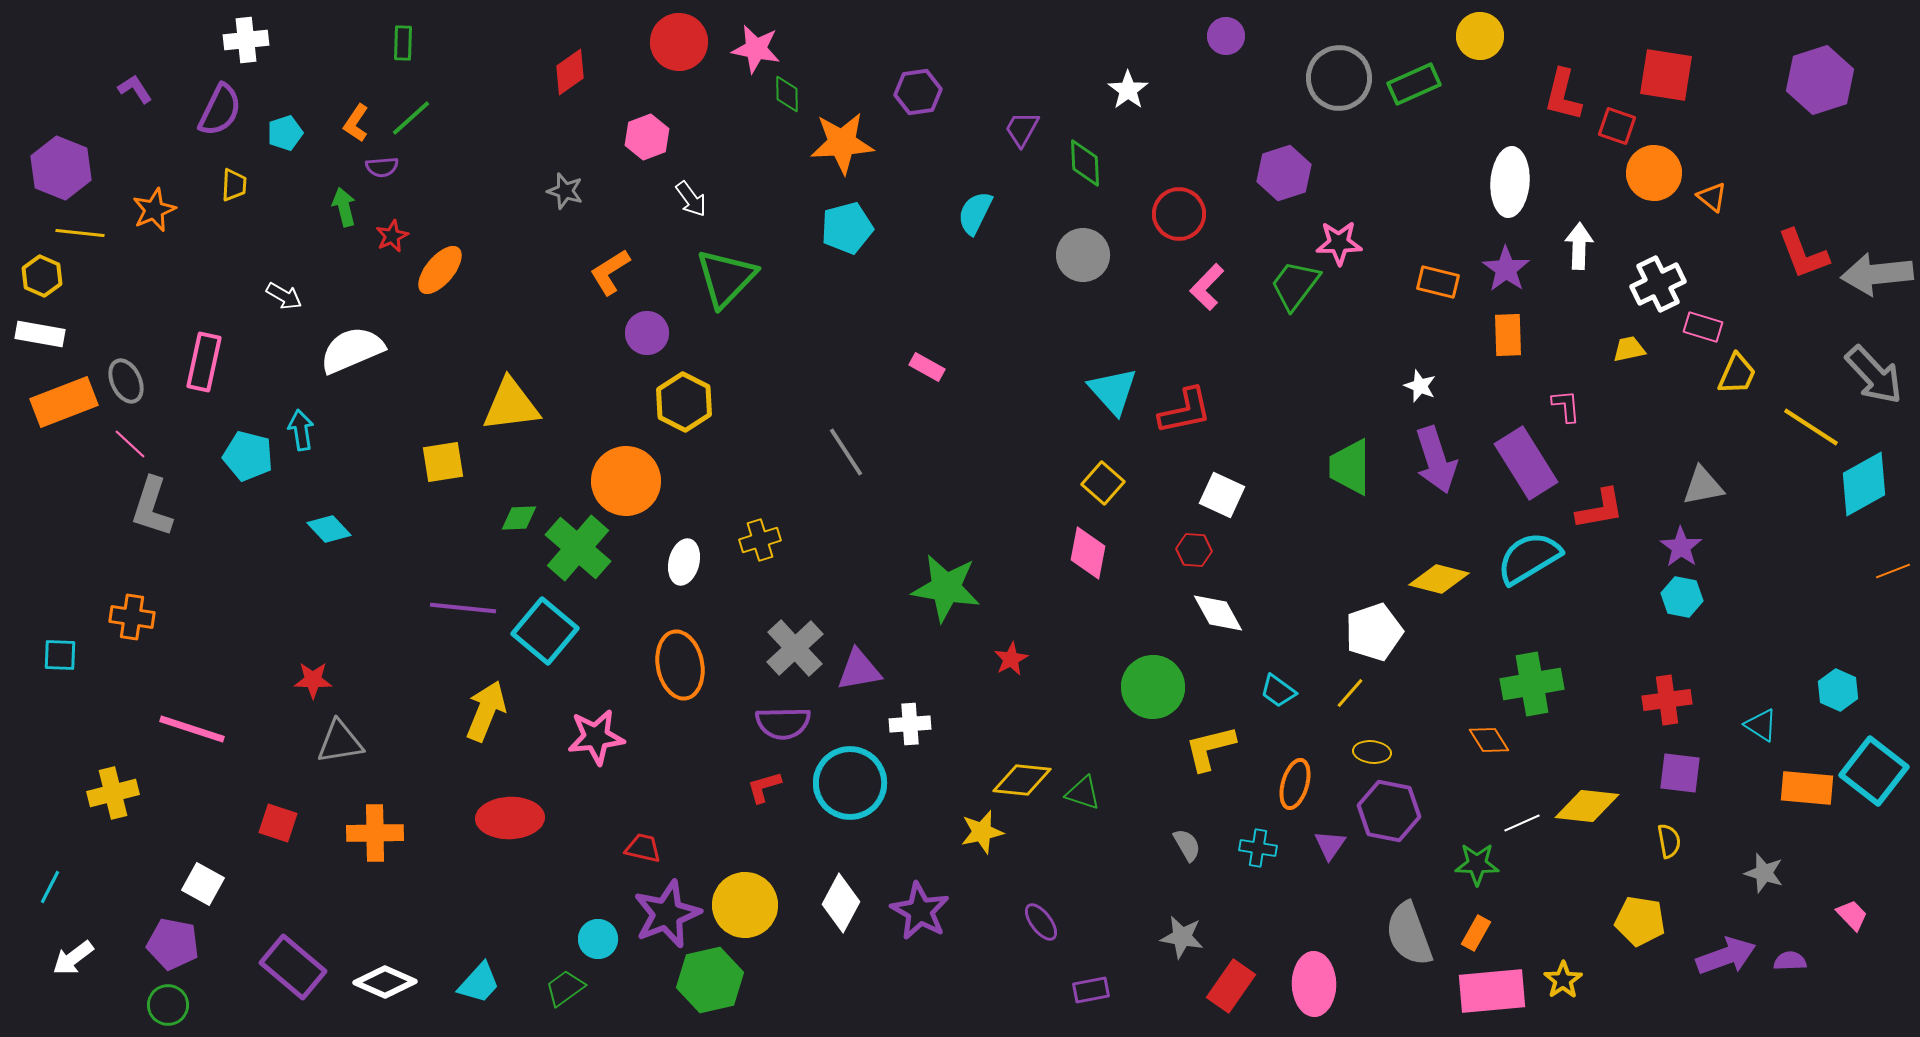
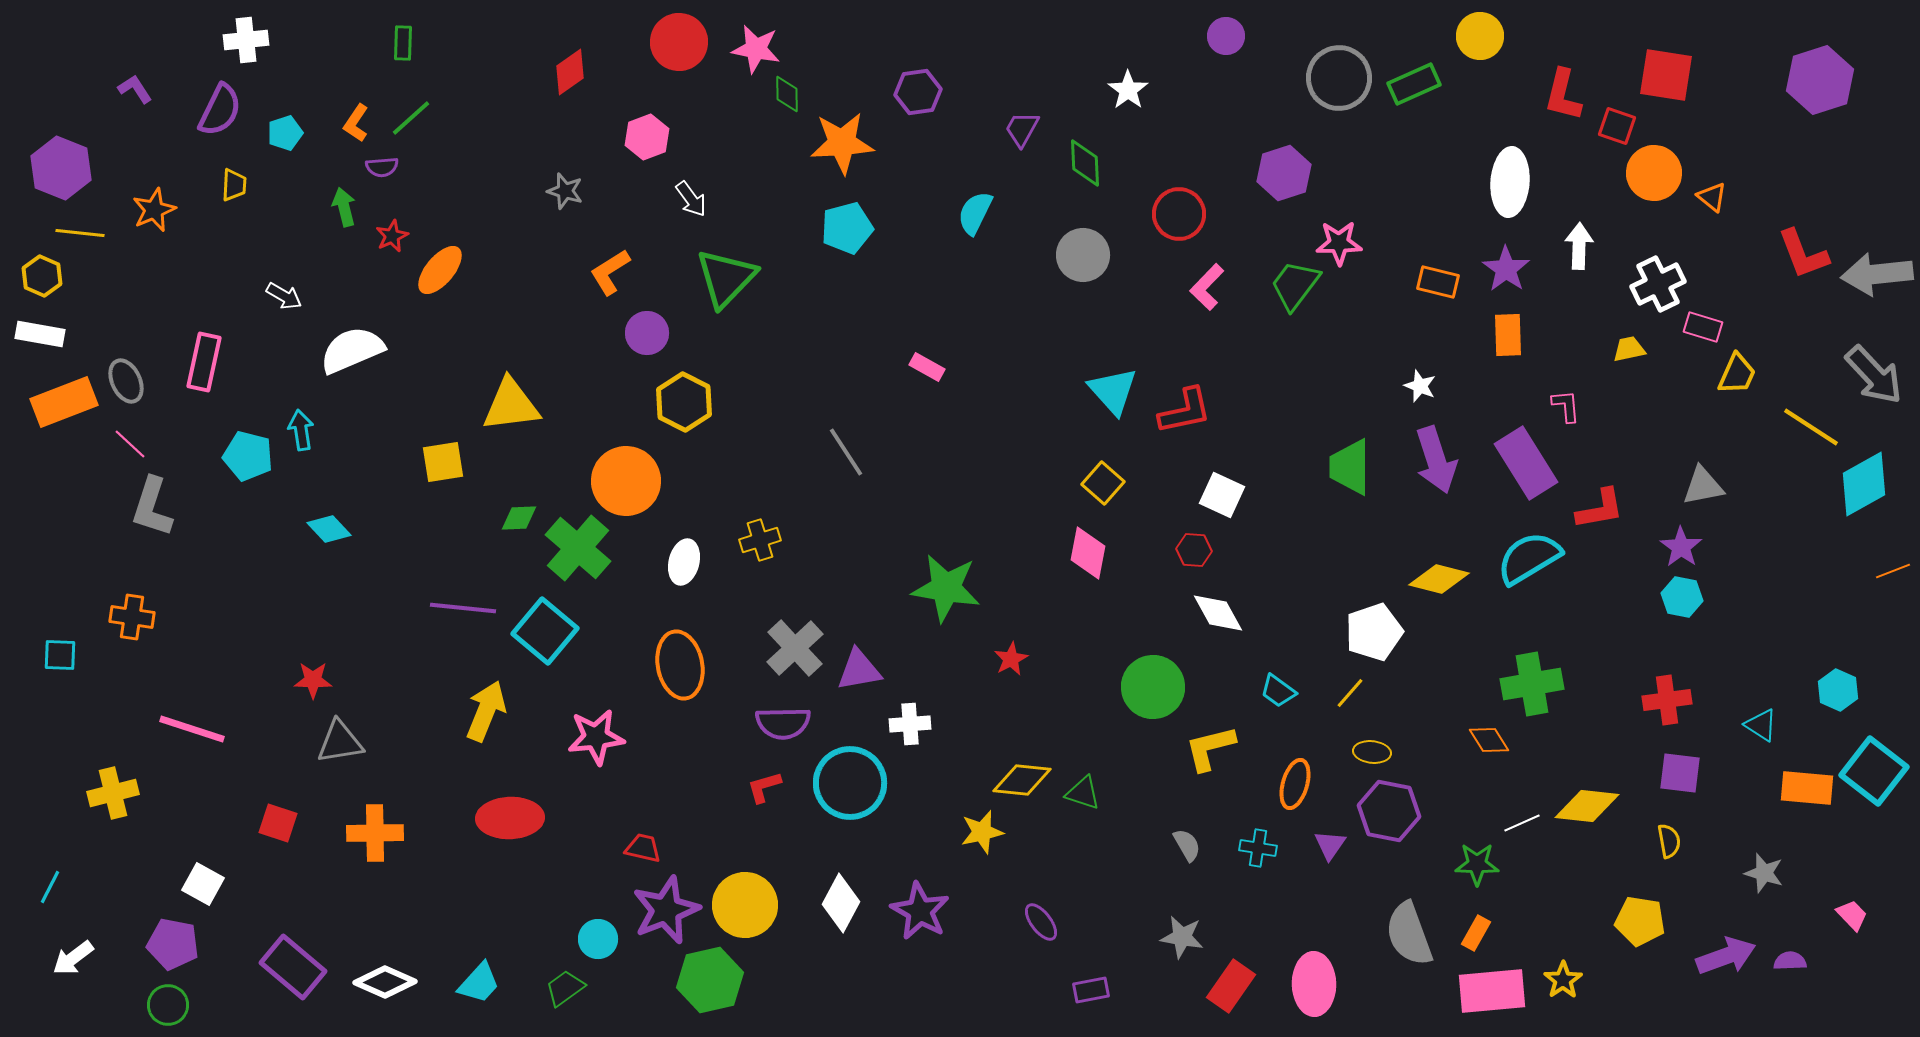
purple star at (667, 914): moved 1 px left, 4 px up
